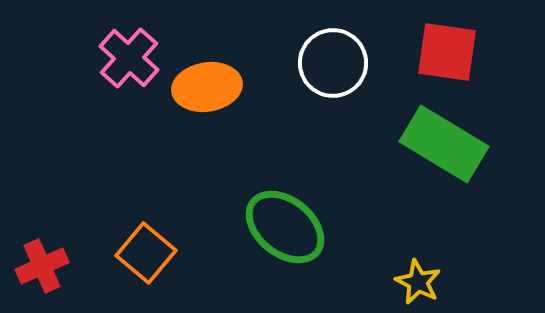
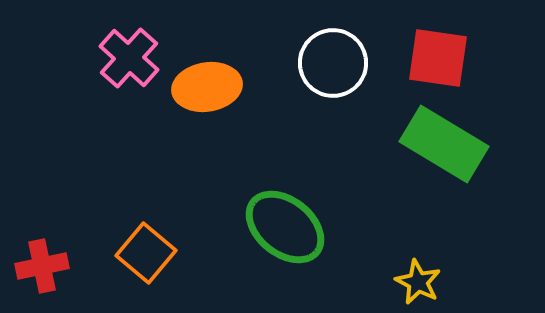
red square: moved 9 px left, 6 px down
red cross: rotated 12 degrees clockwise
